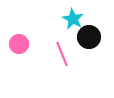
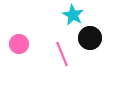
cyan star: moved 4 px up
black circle: moved 1 px right, 1 px down
